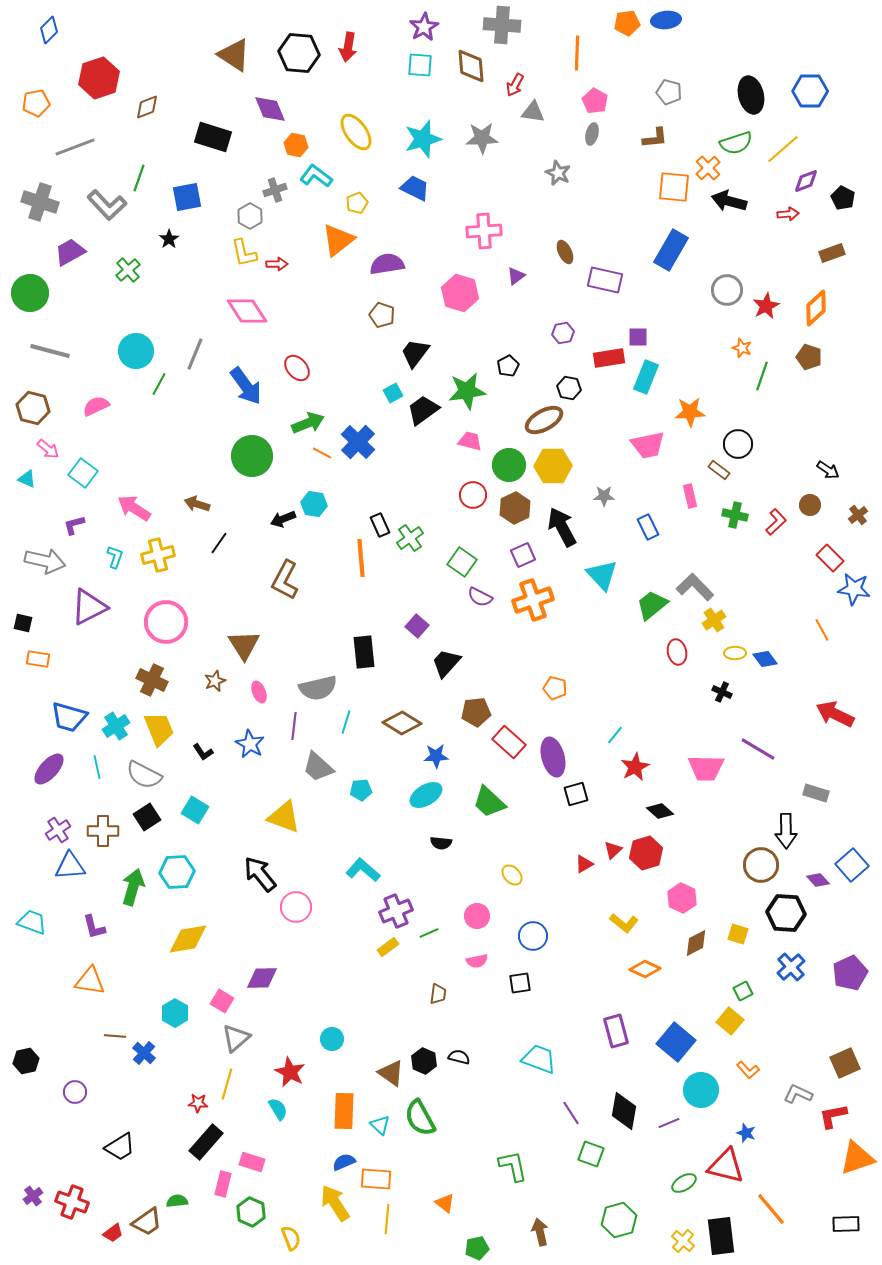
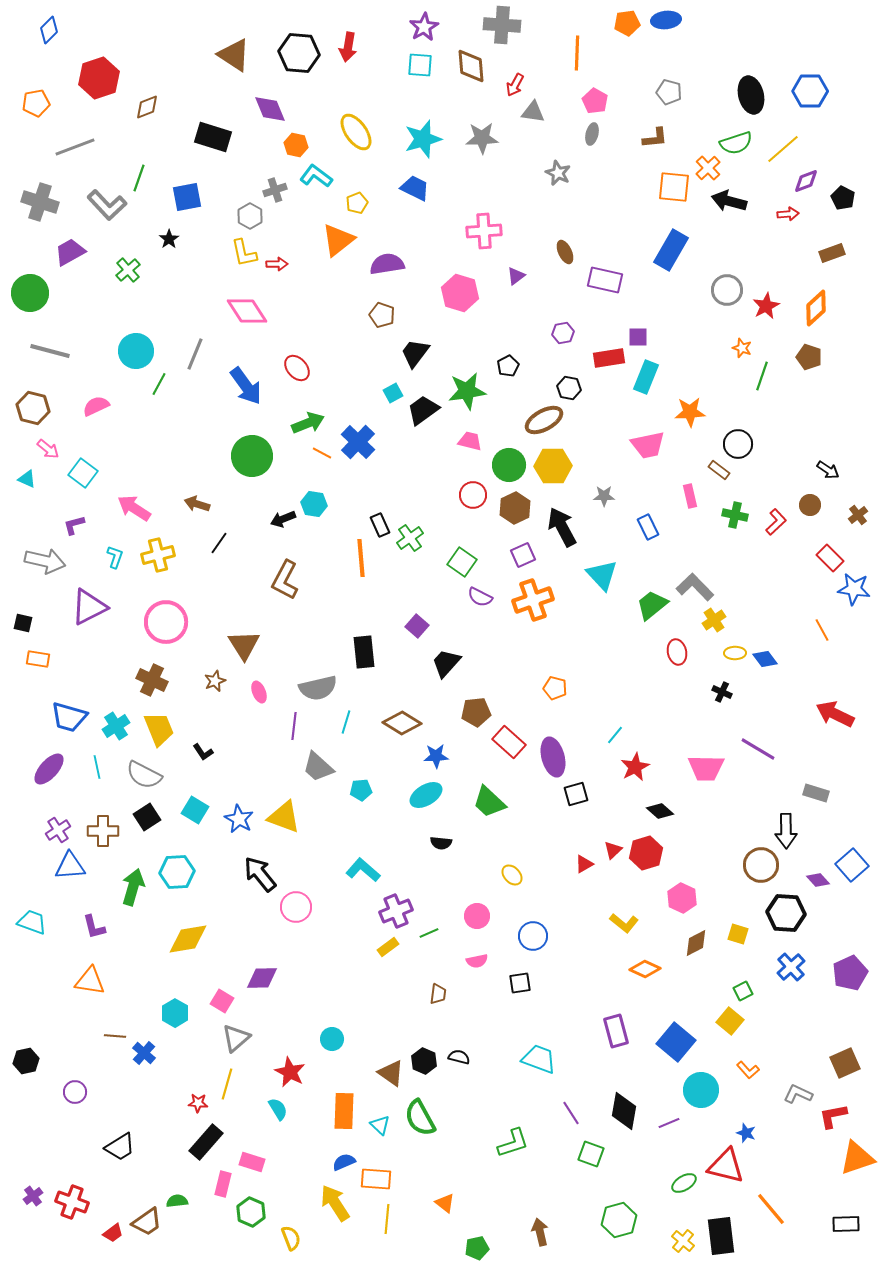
blue star at (250, 744): moved 11 px left, 75 px down
green L-shape at (513, 1166): moved 23 px up; rotated 84 degrees clockwise
